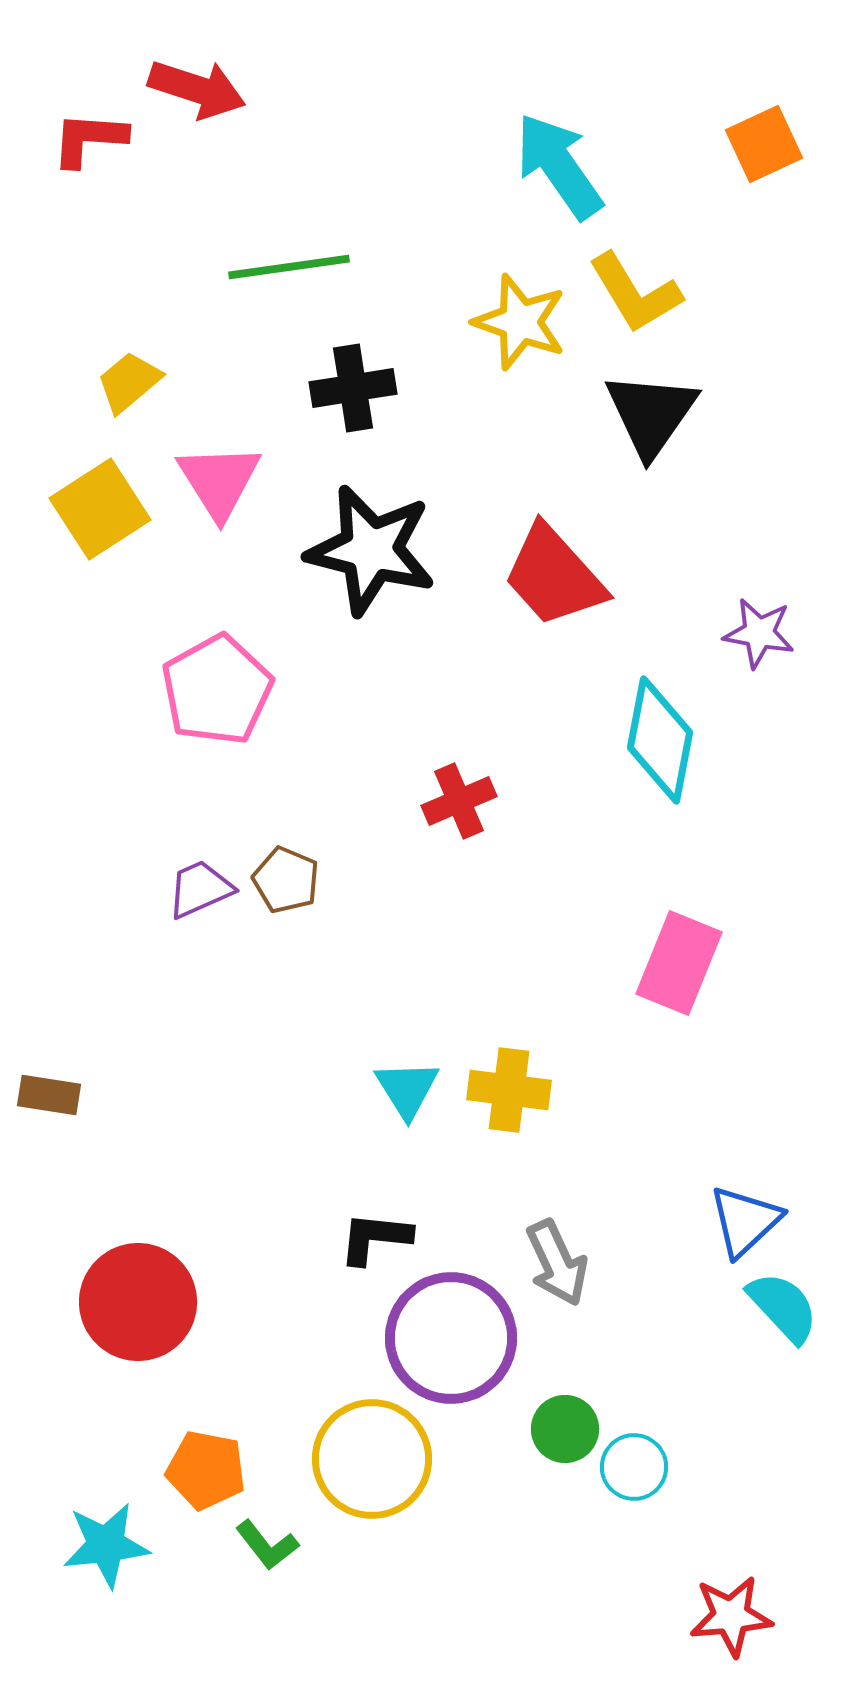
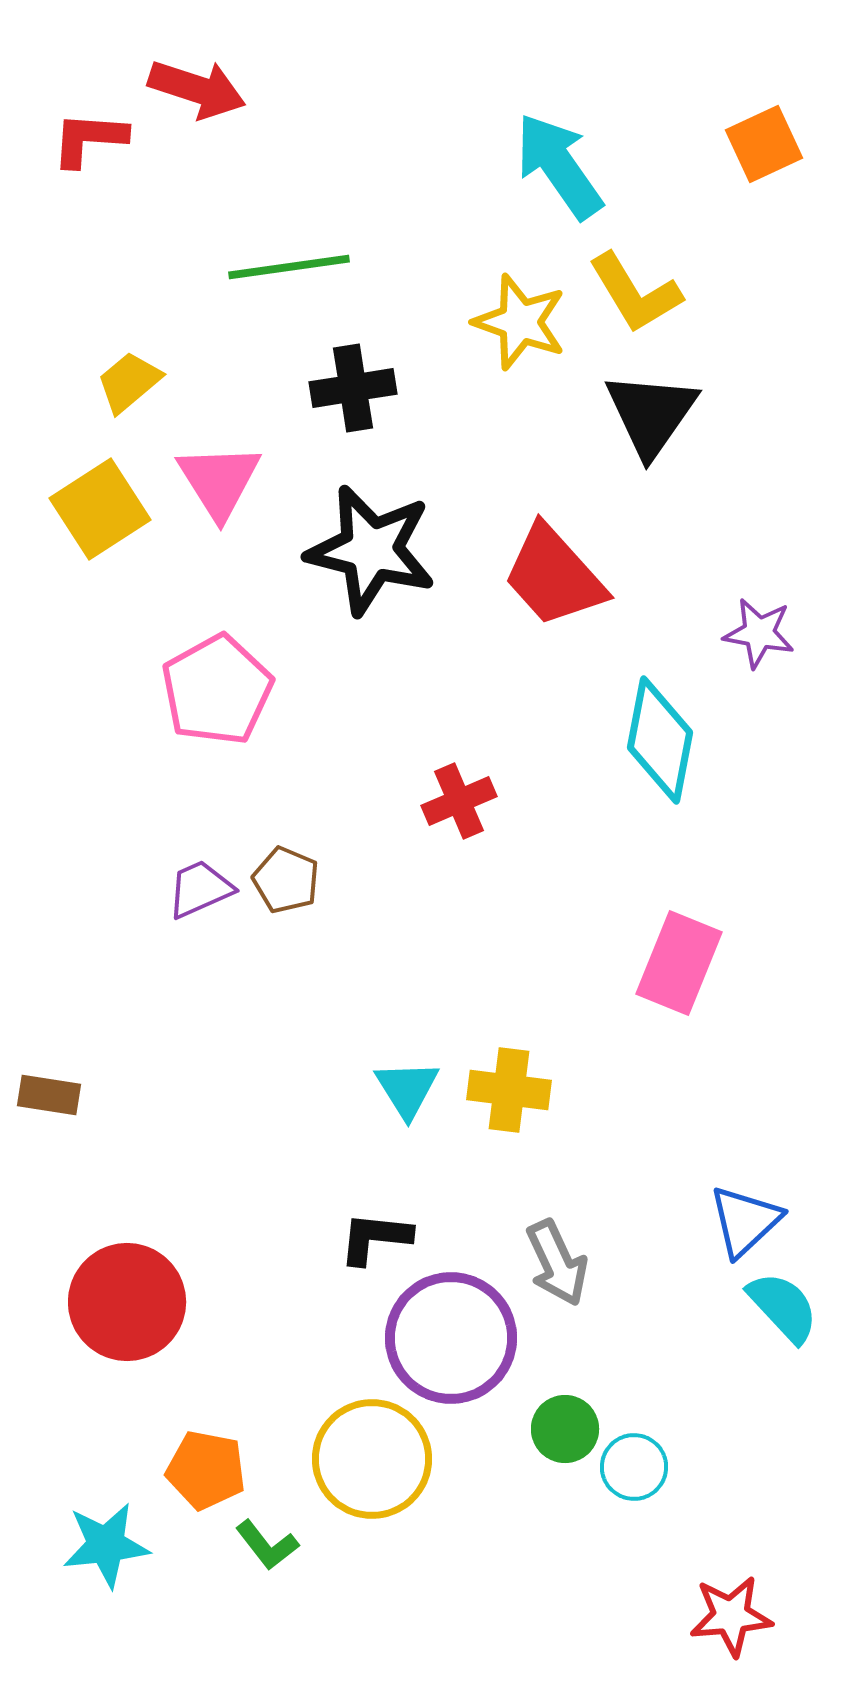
red circle: moved 11 px left
